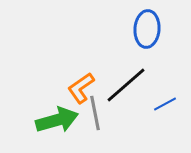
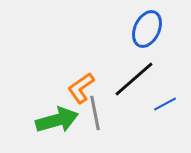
blue ellipse: rotated 21 degrees clockwise
black line: moved 8 px right, 6 px up
